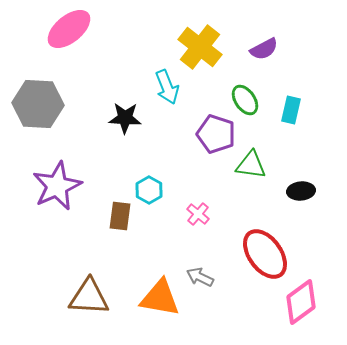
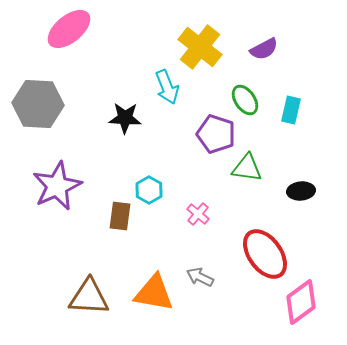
green triangle: moved 4 px left, 3 px down
orange triangle: moved 6 px left, 5 px up
